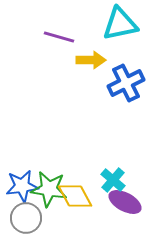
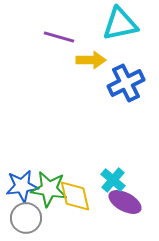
yellow diamond: rotated 15 degrees clockwise
